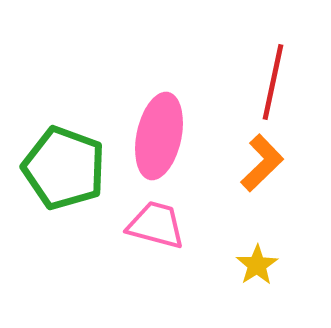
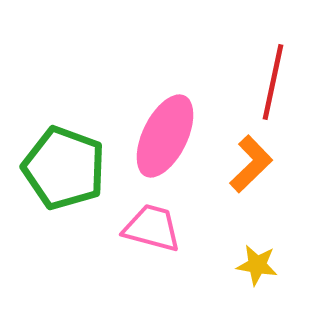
pink ellipse: moved 6 px right; rotated 14 degrees clockwise
orange L-shape: moved 11 px left, 1 px down
pink trapezoid: moved 4 px left, 3 px down
yellow star: rotated 30 degrees counterclockwise
